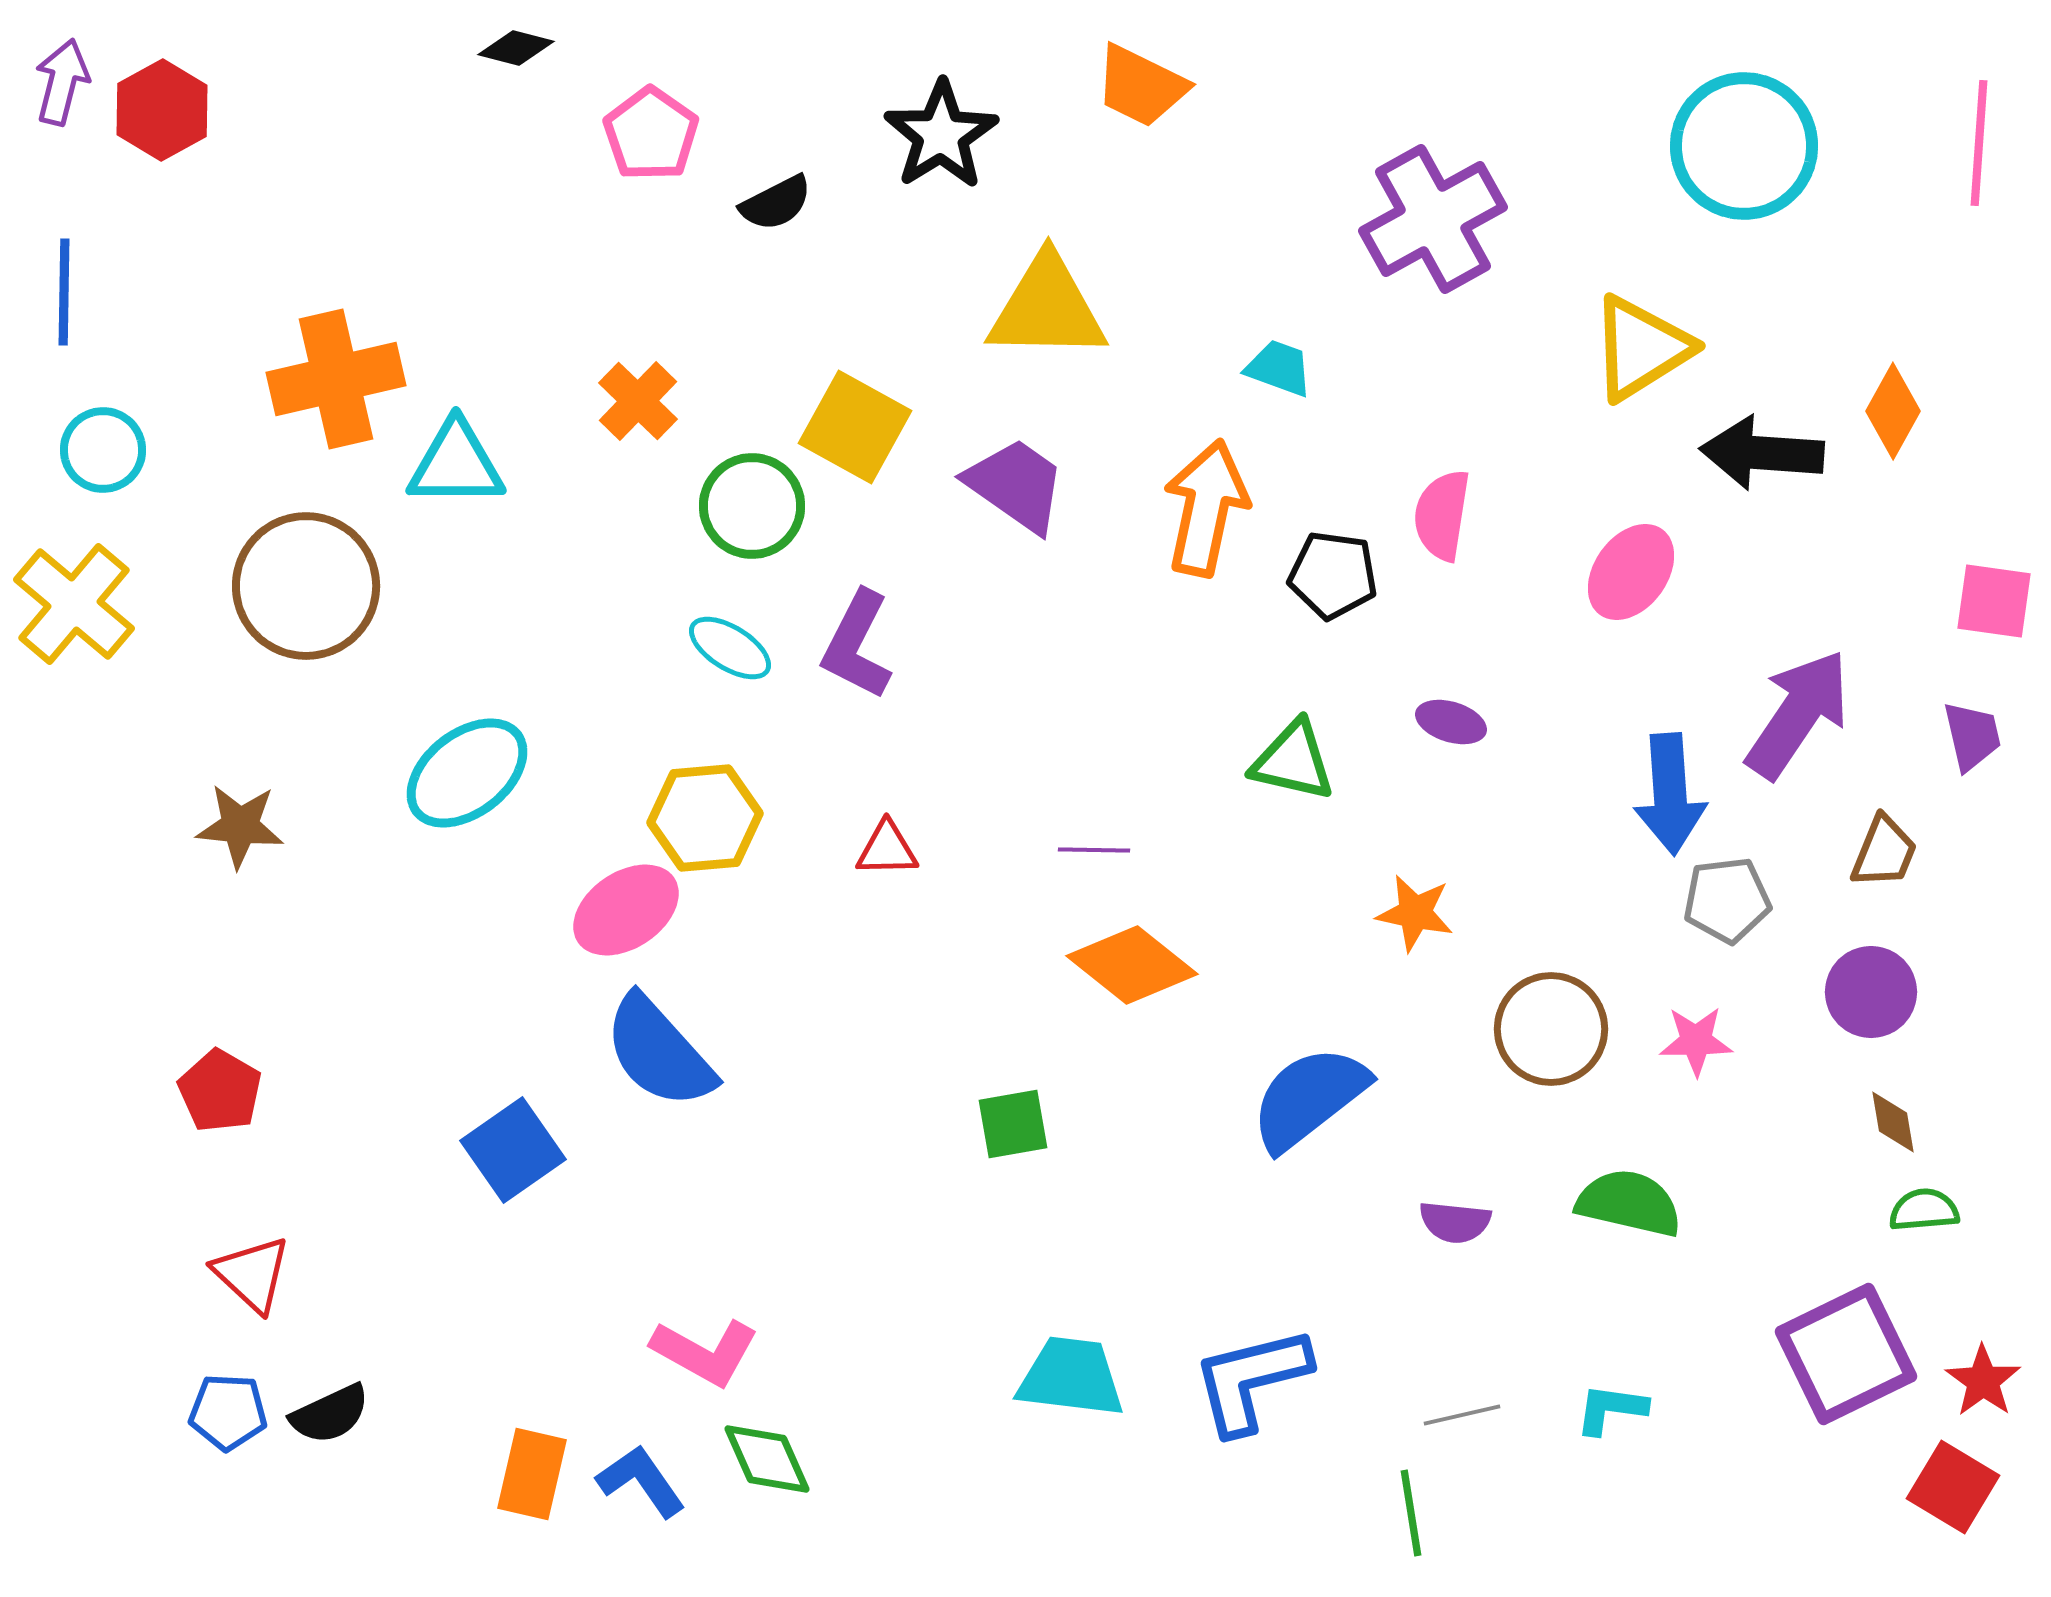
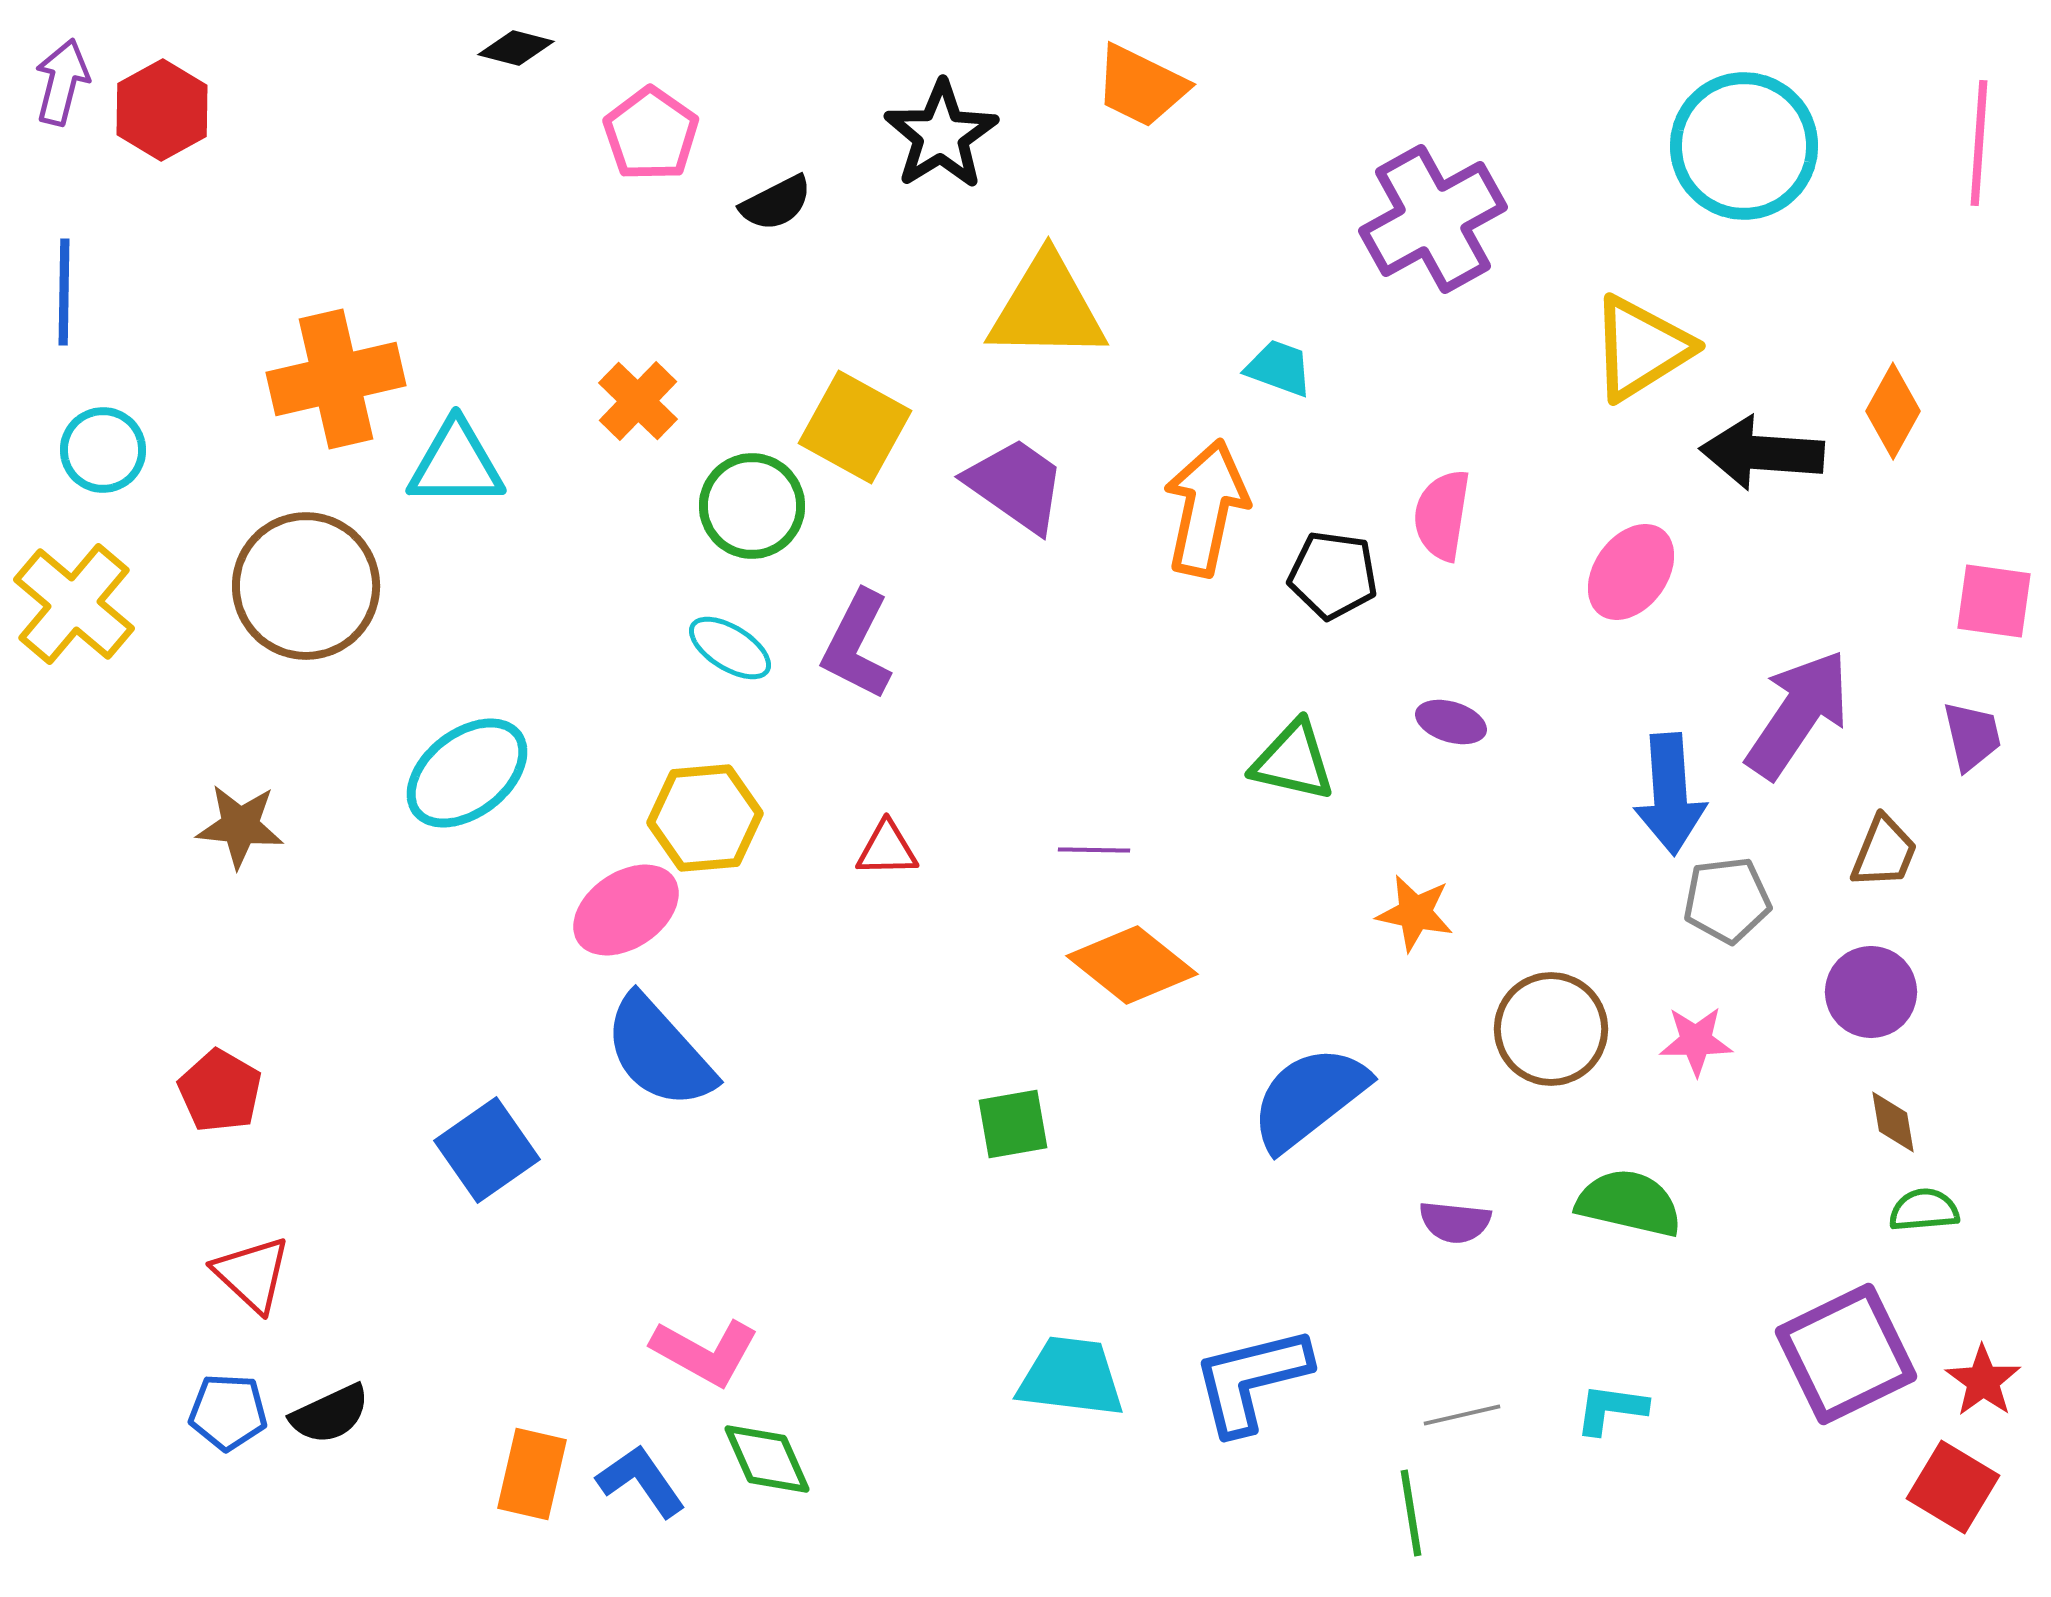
blue square at (513, 1150): moved 26 px left
